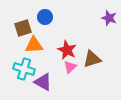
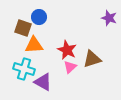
blue circle: moved 6 px left
brown square: rotated 36 degrees clockwise
